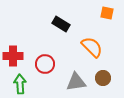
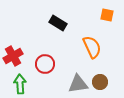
orange square: moved 2 px down
black rectangle: moved 3 px left, 1 px up
orange semicircle: rotated 20 degrees clockwise
red cross: rotated 30 degrees counterclockwise
brown circle: moved 3 px left, 4 px down
gray triangle: moved 2 px right, 2 px down
